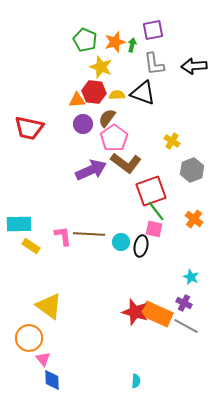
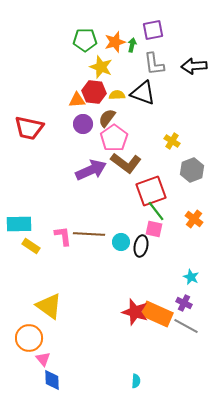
green pentagon: rotated 25 degrees counterclockwise
